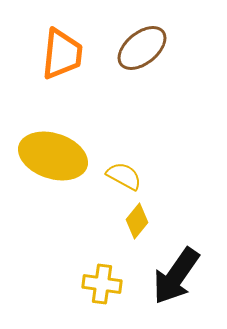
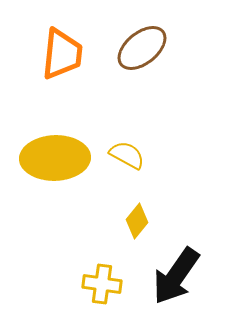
yellow ellipse: moved 2 px right, 2 px down; rotated 20 degrees counterclockwise
yellow semicircle: moved 3 px right, 21 px up
